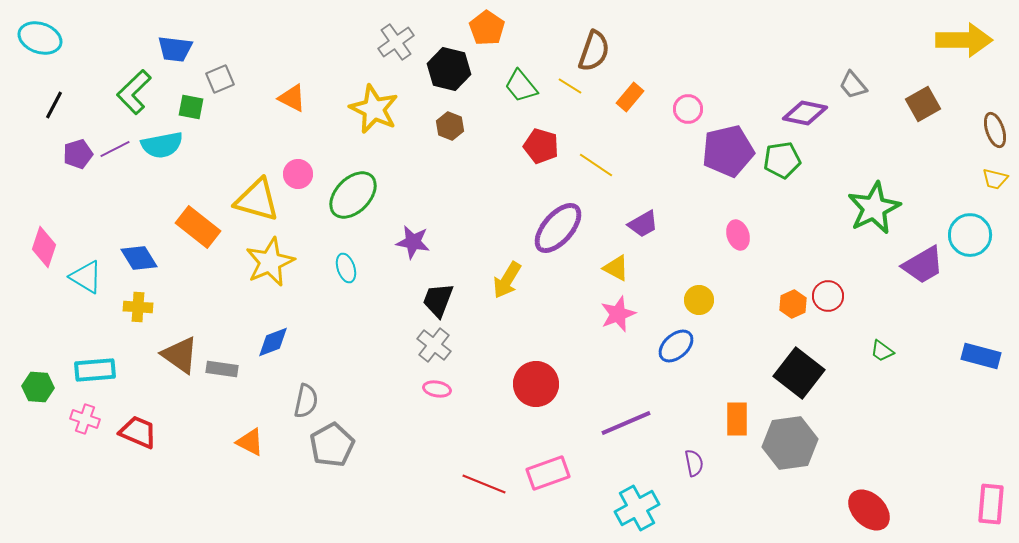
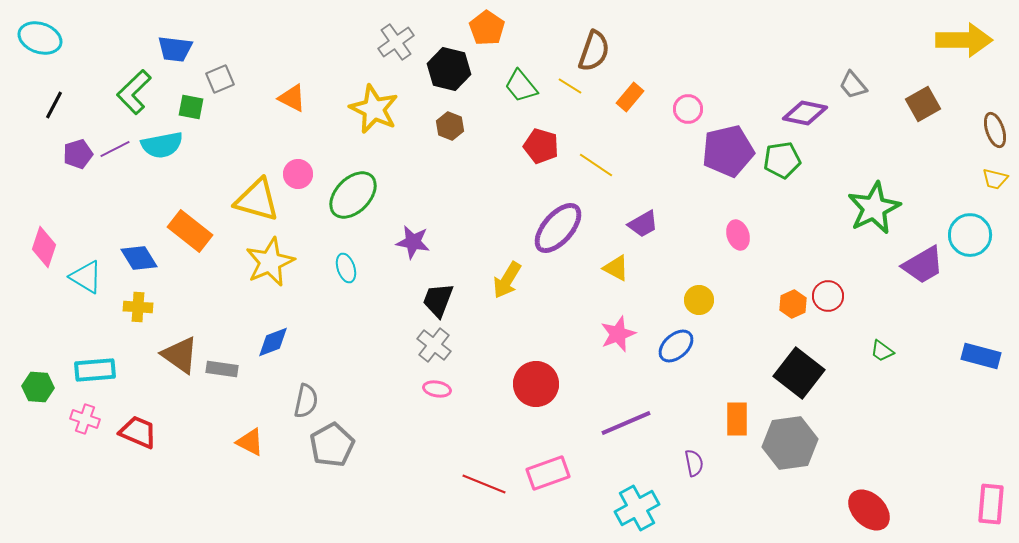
orange rectangle at (198, 227): moved 8 px left, 4 px down
pink star at (618, 314): moved 20 px down
